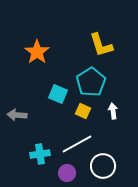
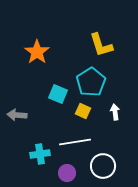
white arrow: moved 2 px right, 1 px down
white line: moved 2 px left, 2 px up; rotated 20 degrees clockwise
